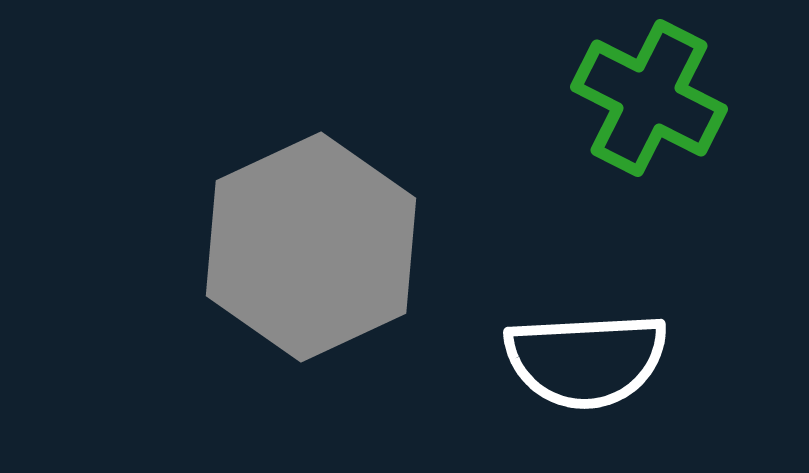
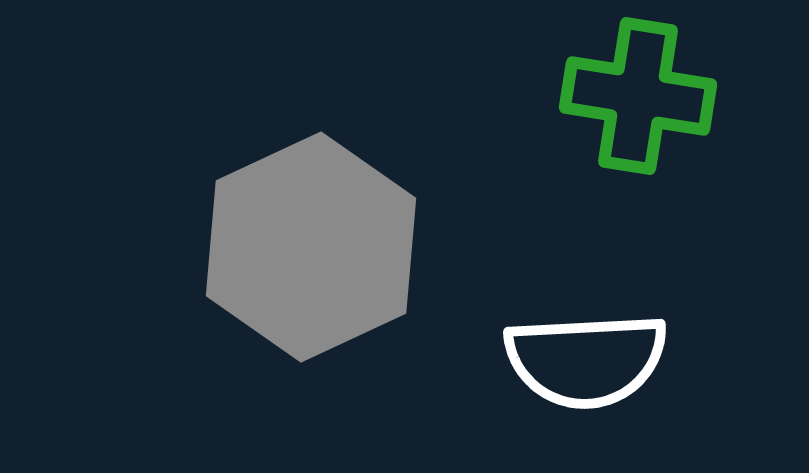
green cross: moved 11 px left, 2 px up; rotated 18 degrees counterclockwise
